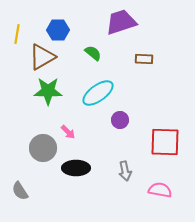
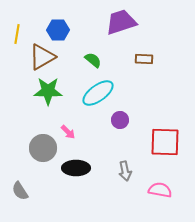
green semicircle: moved 7 px down
